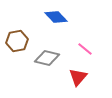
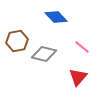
pink line: moved 3 px left, 2 px up
gray diamond: moved 3 px left, 4 px up
